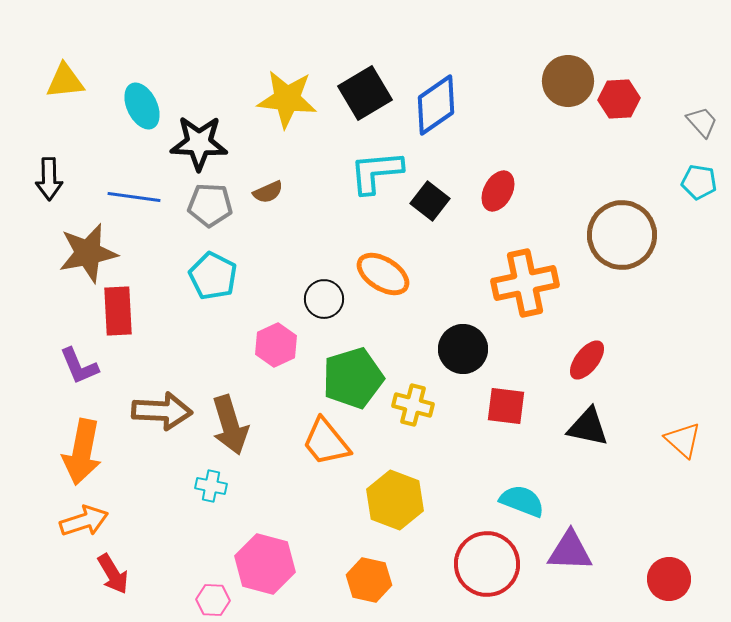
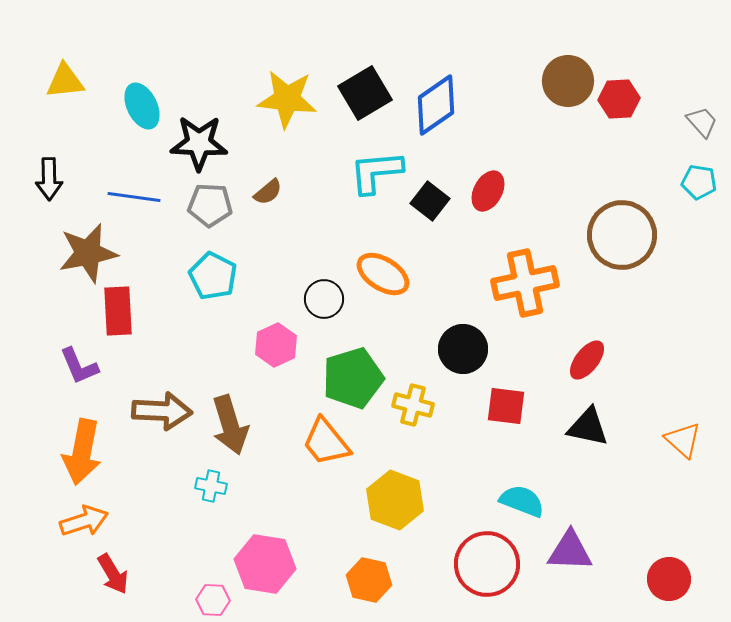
red ellipse at (498, 191): moved 10 px left
brown semicircle at (268, 192): rotated 16 degrees counterclockwise
pink hexagon at (265, 564): rotated 6 degrees counterclockwise
